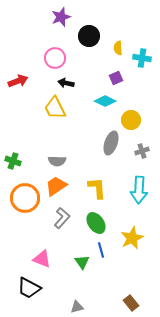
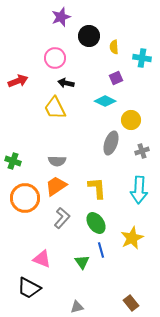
yellow semicircle: moved 4 px left, 1 px up
